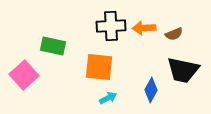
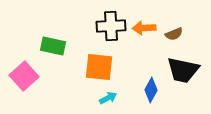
pink square: moved 1 px down
